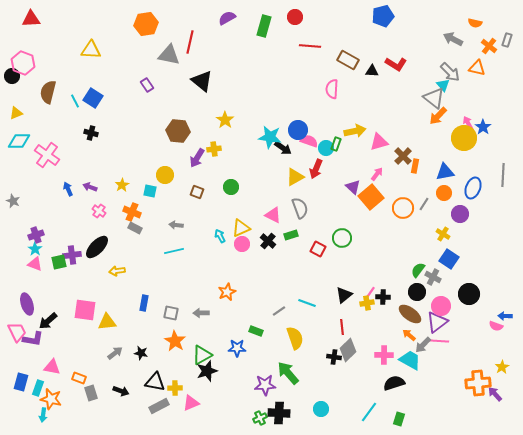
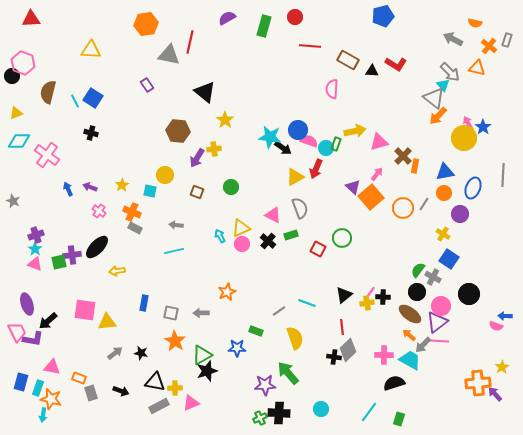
black triangle at (202, 81): moved 3 px right, 11 px down
